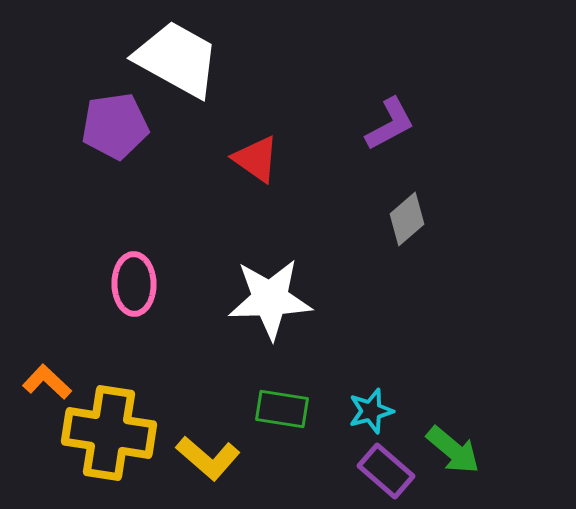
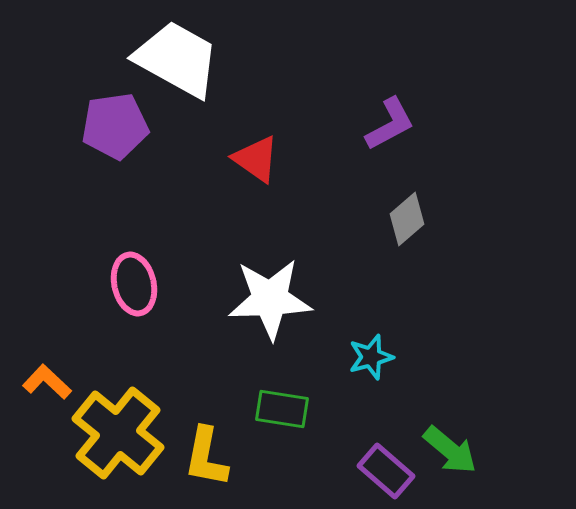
pink ellipse: rotated 12 degrees counterclockwise
cyan star: moved 54 px up
yellow cross: moved 9 px right; rotated 30 degrees clockwise
green arrow: moved 3 px left
yellow L-shape: moved 2 px left, 1 px up; rotated 60 degrees clockwise
